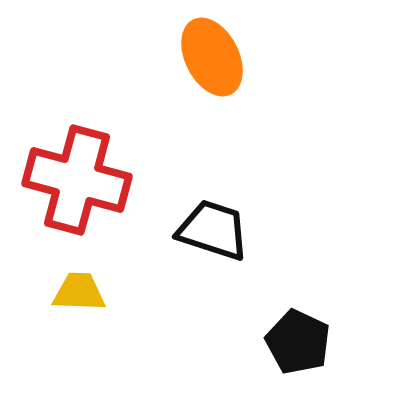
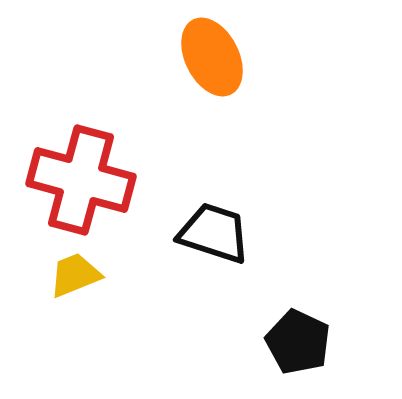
red cross: moved 4 px right
black trapezoid: moved 1 px right, 3 px down
yellow trapezoid: moved 4 px left, 17 px up; rotated 24 degrees counterclockwise
